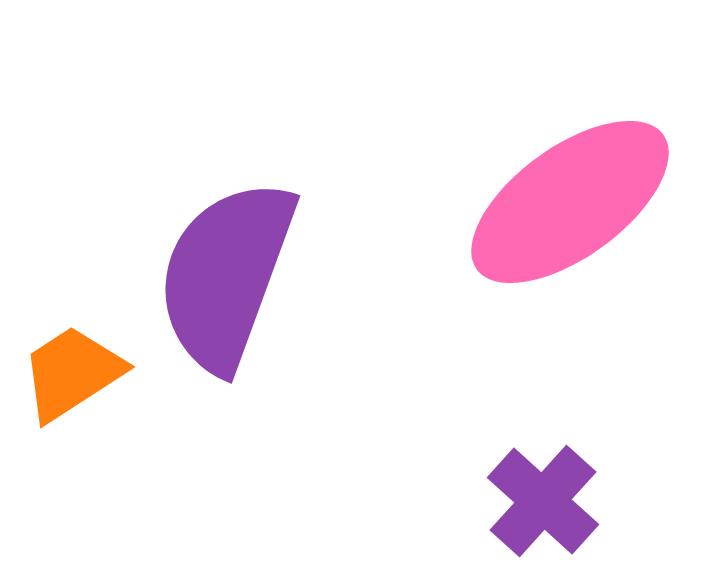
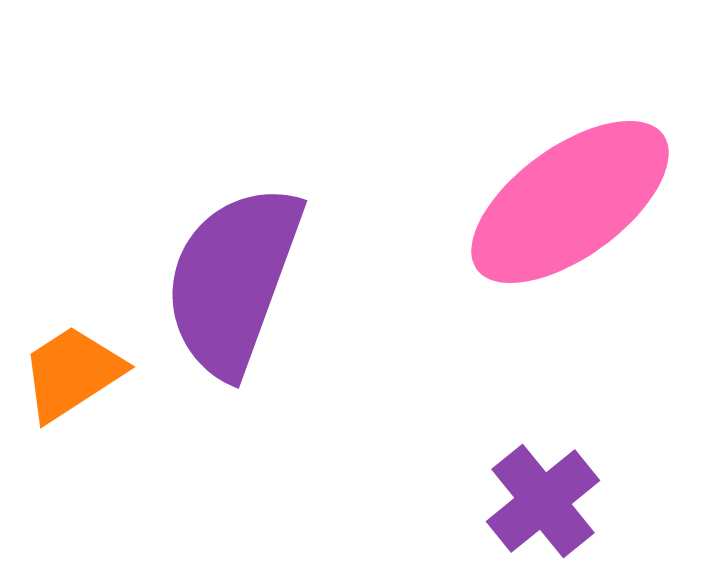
purple semicircle: moved 7 px right, 5 px down
purple cross: rotated 9 degrees clockwise
